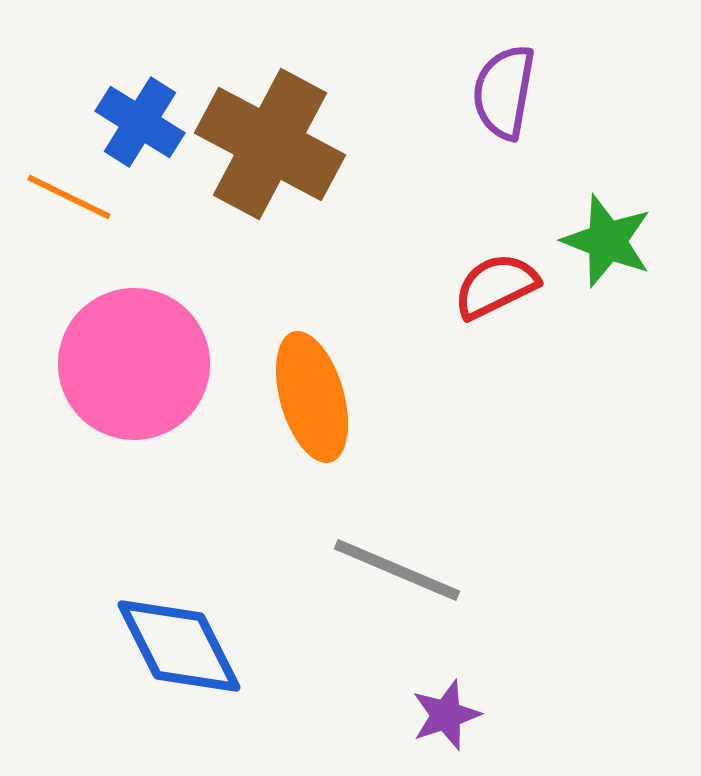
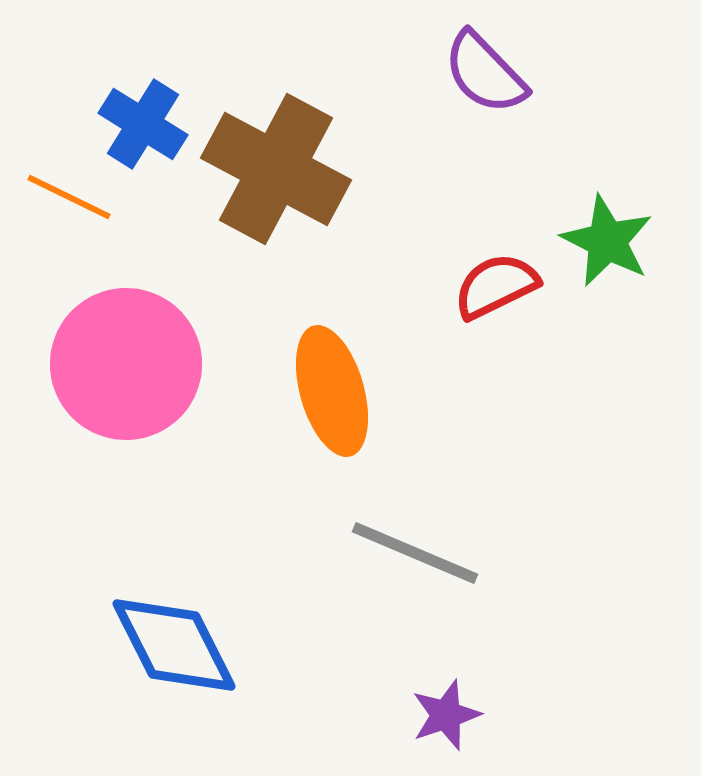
purple semicircle: moved 19 px left, 19 px up; rotated 54 degrees counterclockwise
blue cross: moved 3 px right, 2 px down
brown cross: moved 6 px right, 25 px down
green star: rotated 6 degrees clockwise
pink circle: moved 8 px left
orange ellipse: moved 20 px right, 6 px up
gray line: moved 18 px right, 17 px up
blue diamond: moved 5 px left, 1 px up
